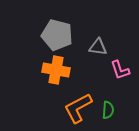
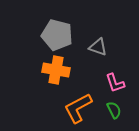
gray triangle: rotated 12 degrees clockwise
pink L-shape: moved 5 px left, 13 px down
green semicircle: moved 6 px right; rotated 30 degrees counterclockwise
